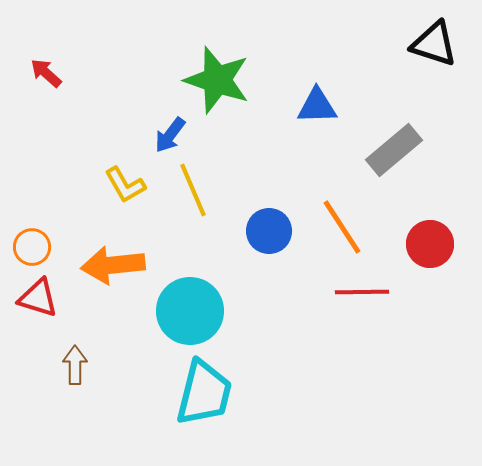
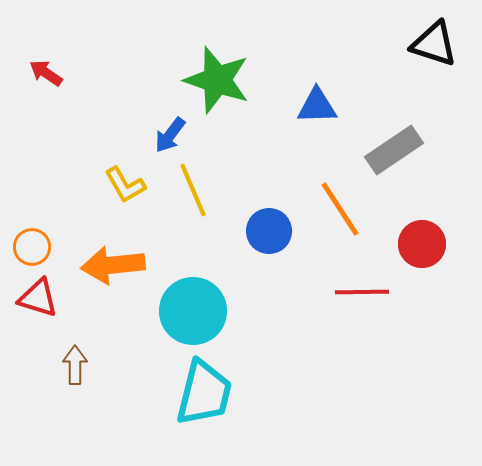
red arrow: rotated 8 degrees counterclockwise
gray rectangle: rotated 6 degrees clockwise
orange line: moved 2 px left, 18 px up
red circle: moved 8 px left
cyan circle: moved 3 px right
